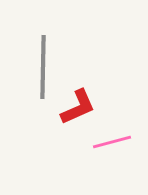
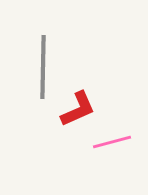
red L-shape: moved 2 px down
